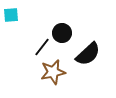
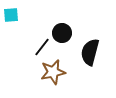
black semicircle: moved 2 px right, 2 px up; rotated 148 degrees clockwise
